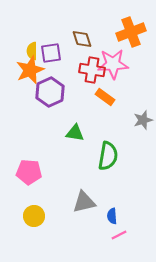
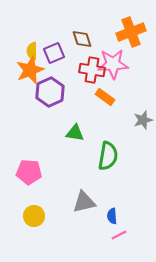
purple square: moved 3 px right; rotated 15 degrees counterclockwise
